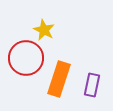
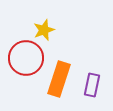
yellow star: rotated 25 degrees clockwise
